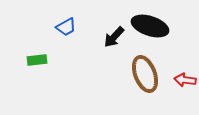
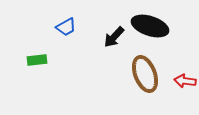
red arrow: moved 1 px down
